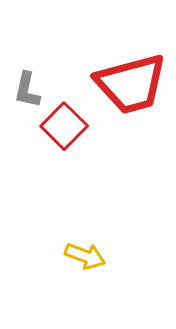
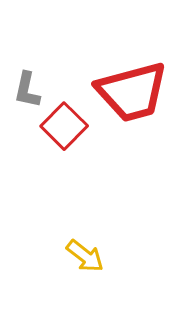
red trapezoid: moved 1 px right, 8 px down
yellow arrow: rotated 18 degrees clockwise
